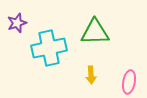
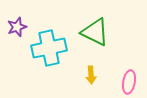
purple star: moved 4 px down
green triangle: rotated 28 degrees clockwise
